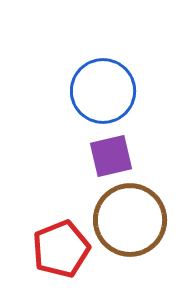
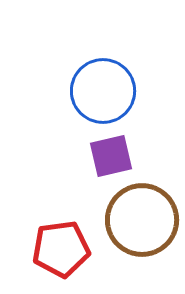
brown circle: moved 12 px right
red pentagon: rotated 14 degrees clockwise
